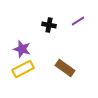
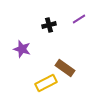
purple line: moved 1 px right, 2 px up
black cross: rotated 24 degrees counterclockwise
yellow rectangle: moved 23 px right, 14 px down
